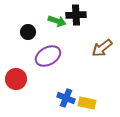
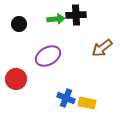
green arrow: moved 1 px left, 2 px up; rotated 24 degrees counterclockwise
black circle: moved 9 px left, 8 px up
